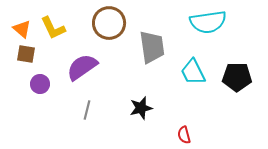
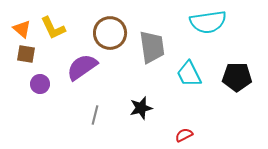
brown circle: moved 1 px right, 10 px down
cyan trapezoid: moved 4 px left, 2 px down
gray line: moved 8 px right, 5 px down
red semicircle: rotated 78 degrees clockwise
